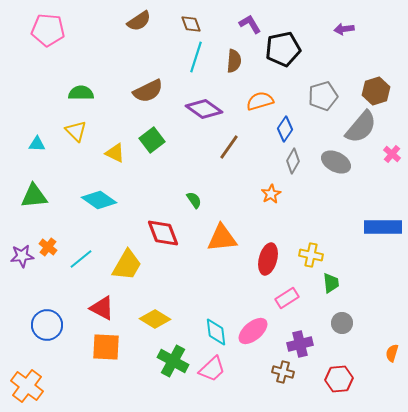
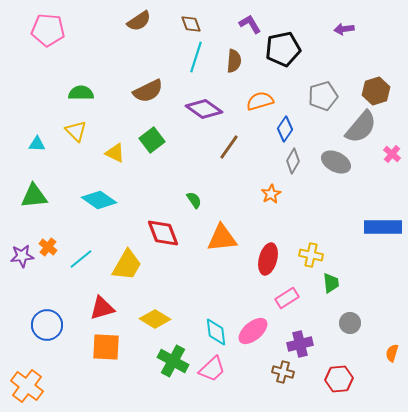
red triangle at (102, 308): rotated 44 degrees counterclockwise
gray circle at (342, 323): moved 8 px right
